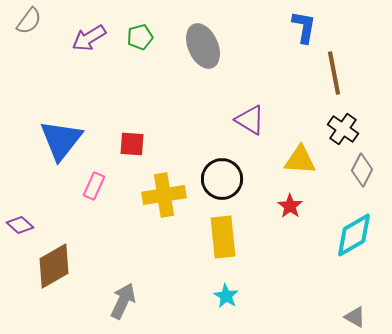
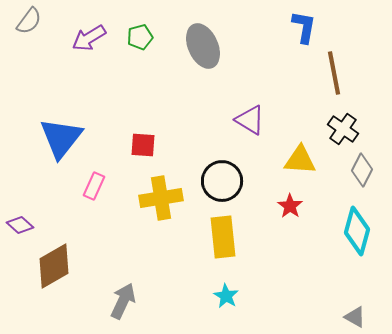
blue triangle: moved 2 px up
red square: moved 11 px right, 1 px down
black circle: moved 2 px down
yellow cross: moved 3 px left, 3 px down
cyan diamond: moved 3 px right, 4 px up; rotated 45 degrees counterclockwise
